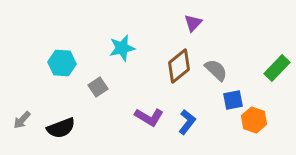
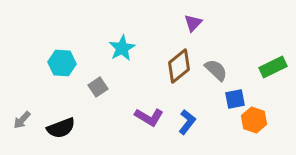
cyan star: rotated 16 degrees counterclockwise
green rectangle: moved 4 px left, 1 px up; rotated 20 degrees clockwise
blue square: moved 2 px right, 1 px up
